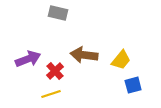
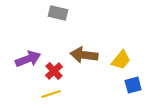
red cross: moved 1 px left
